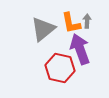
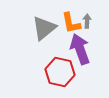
gray triangle: moved 1 px right, 1 px up
red hexagon: moved 4 px down
